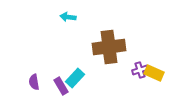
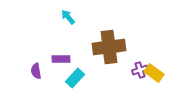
cyan arrow: rotated 42 degrees clockwise
yellow rectangle: rotated 12 degrees clockwise
purple semicircle: moved 2 px right, 11 px up
purple rectangle: moved 27 px up; rotated 60 degrees counterclockwise
